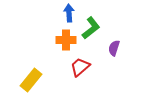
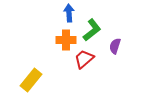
green L-shape: moved 1 px right, 2 px down
purple semicircle: moved 1 px right, 2 px up
red trapezoid: moved 4 px right, 8 px up
